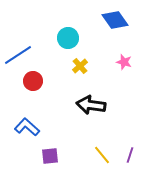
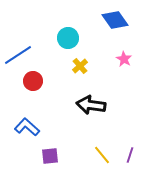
pink star: moved 3 px up; rotated 14 degrees clockwise
